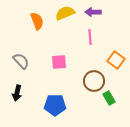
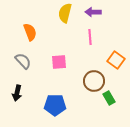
yellow semicircle: rotated 54 degrees counterclockwise
orange semicircle: moved 7 px left, 11 px down
gray semicircle: moved 2 px right
